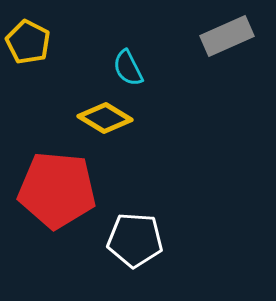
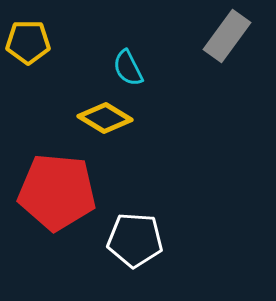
gray rectangle: rotated 30 degrees counterclockwise
yellow pentagon: rotated 27 degrees counterclockwise
red pentagon: moved 2 px down
